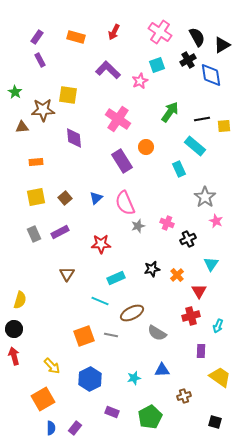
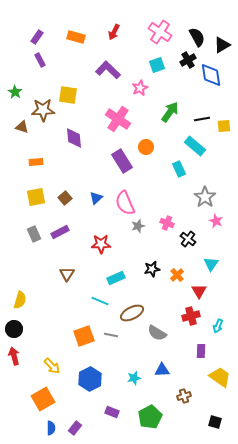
pink star at (140, 81): moved 7 px down
brown triangle at (22, 127): rotated 24 degrees clockwise
black cross at (188, 239): rotated 28 degrees counterclockwise
